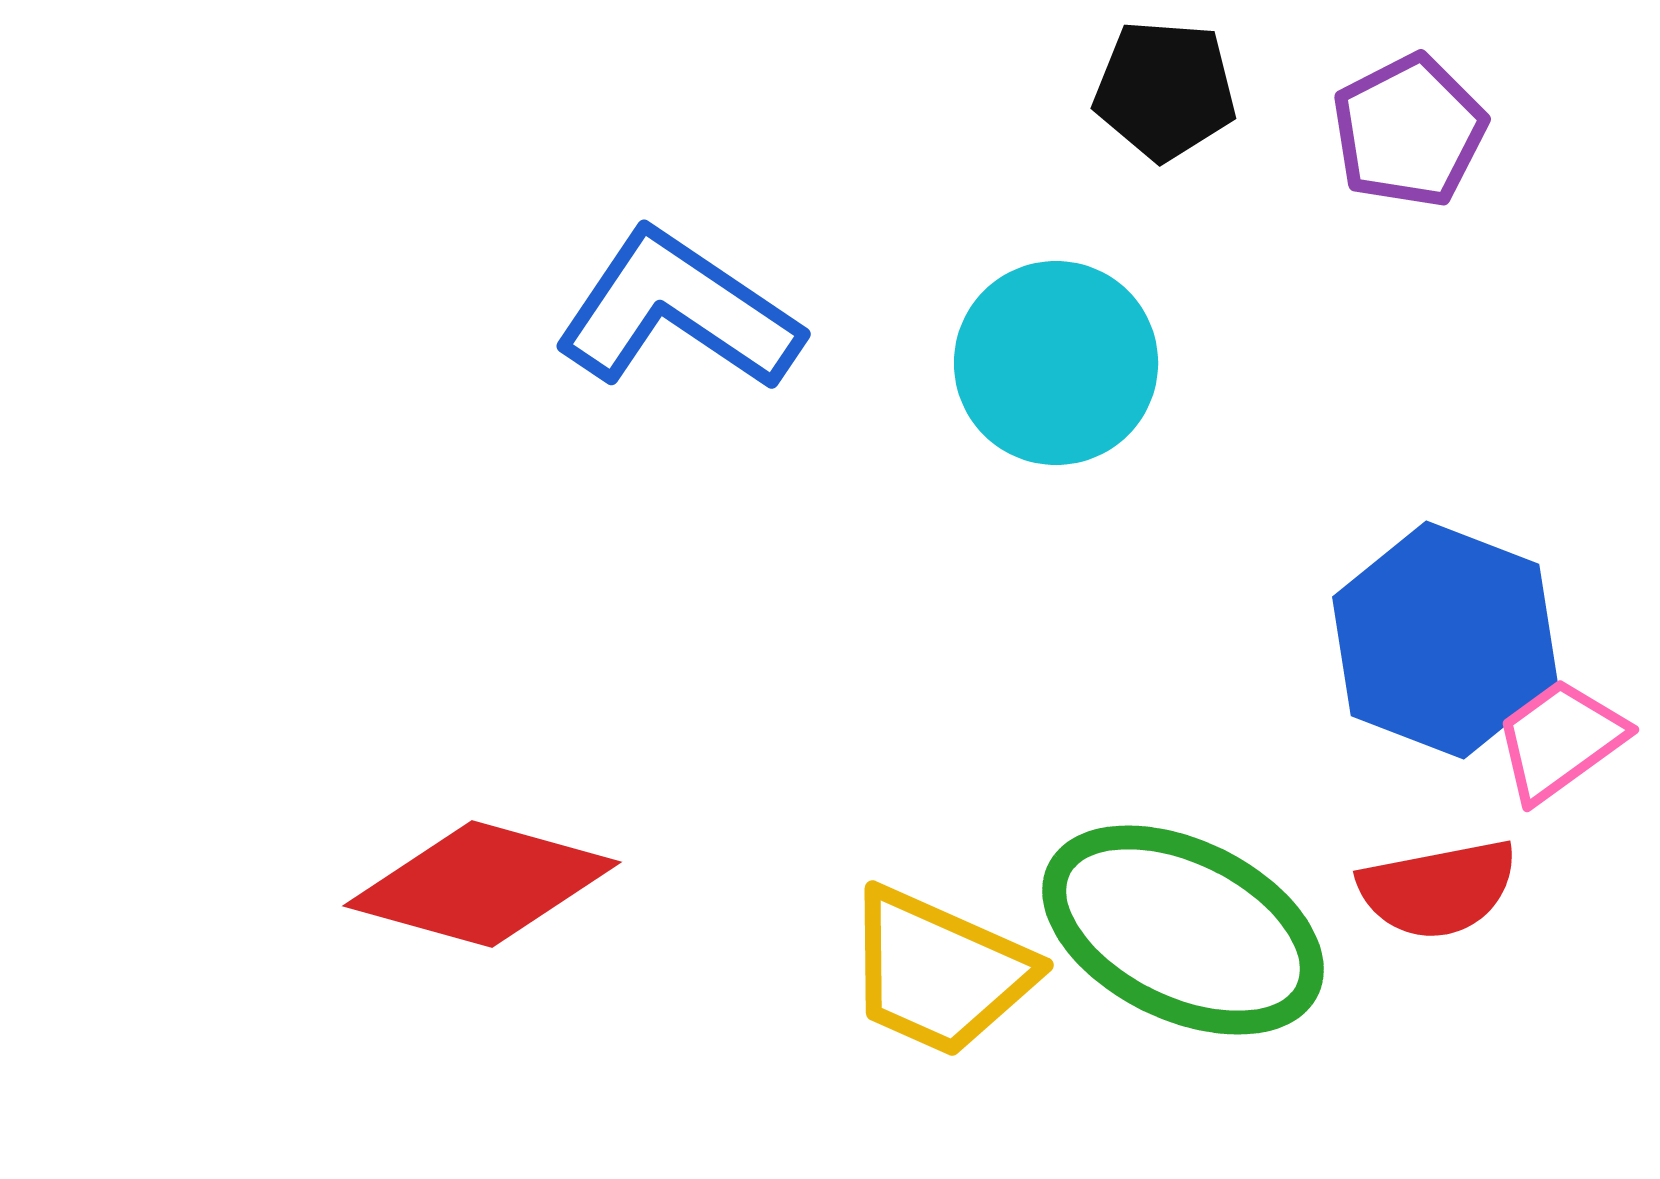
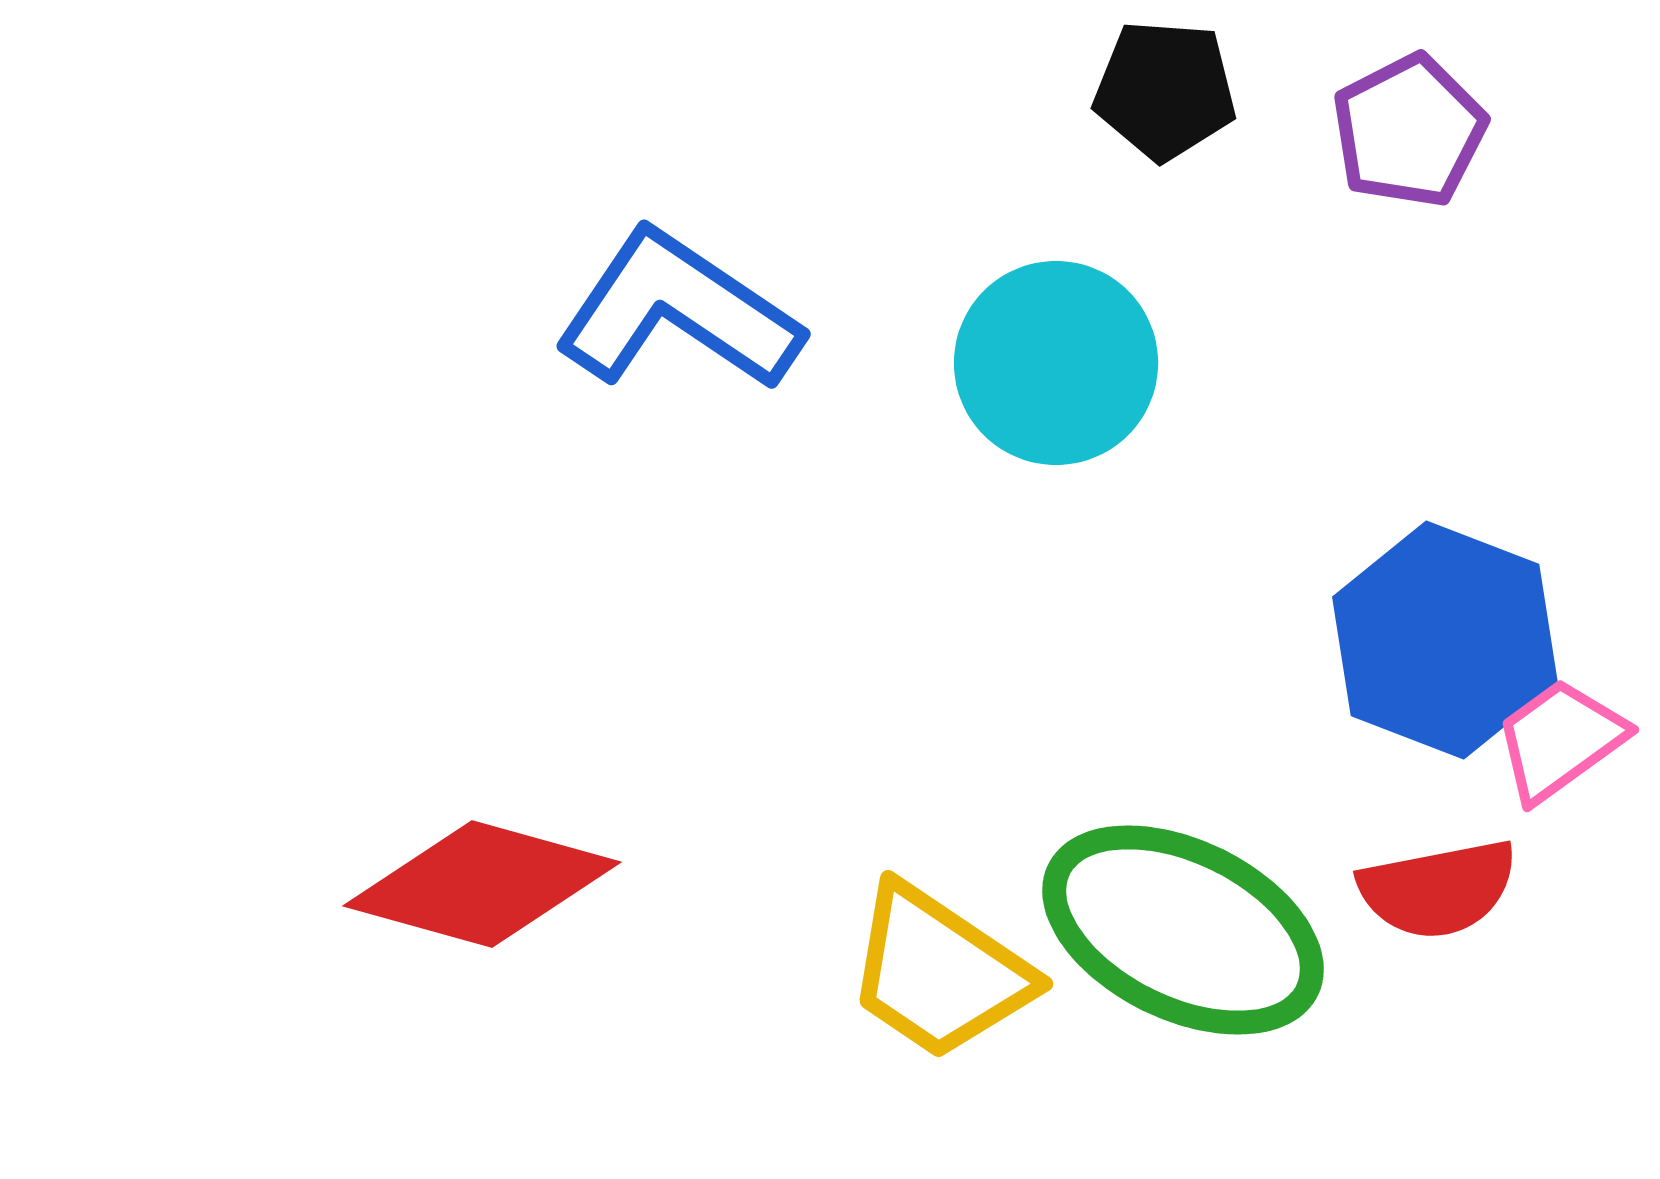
yellow trapezoid: rotated 10 degrees clockwise
